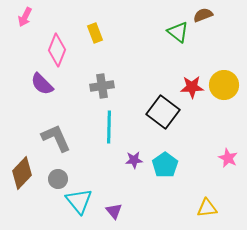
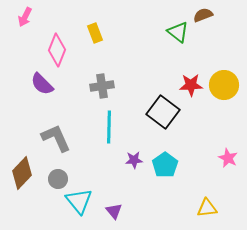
red star: moved 1 px left, 2 px up
